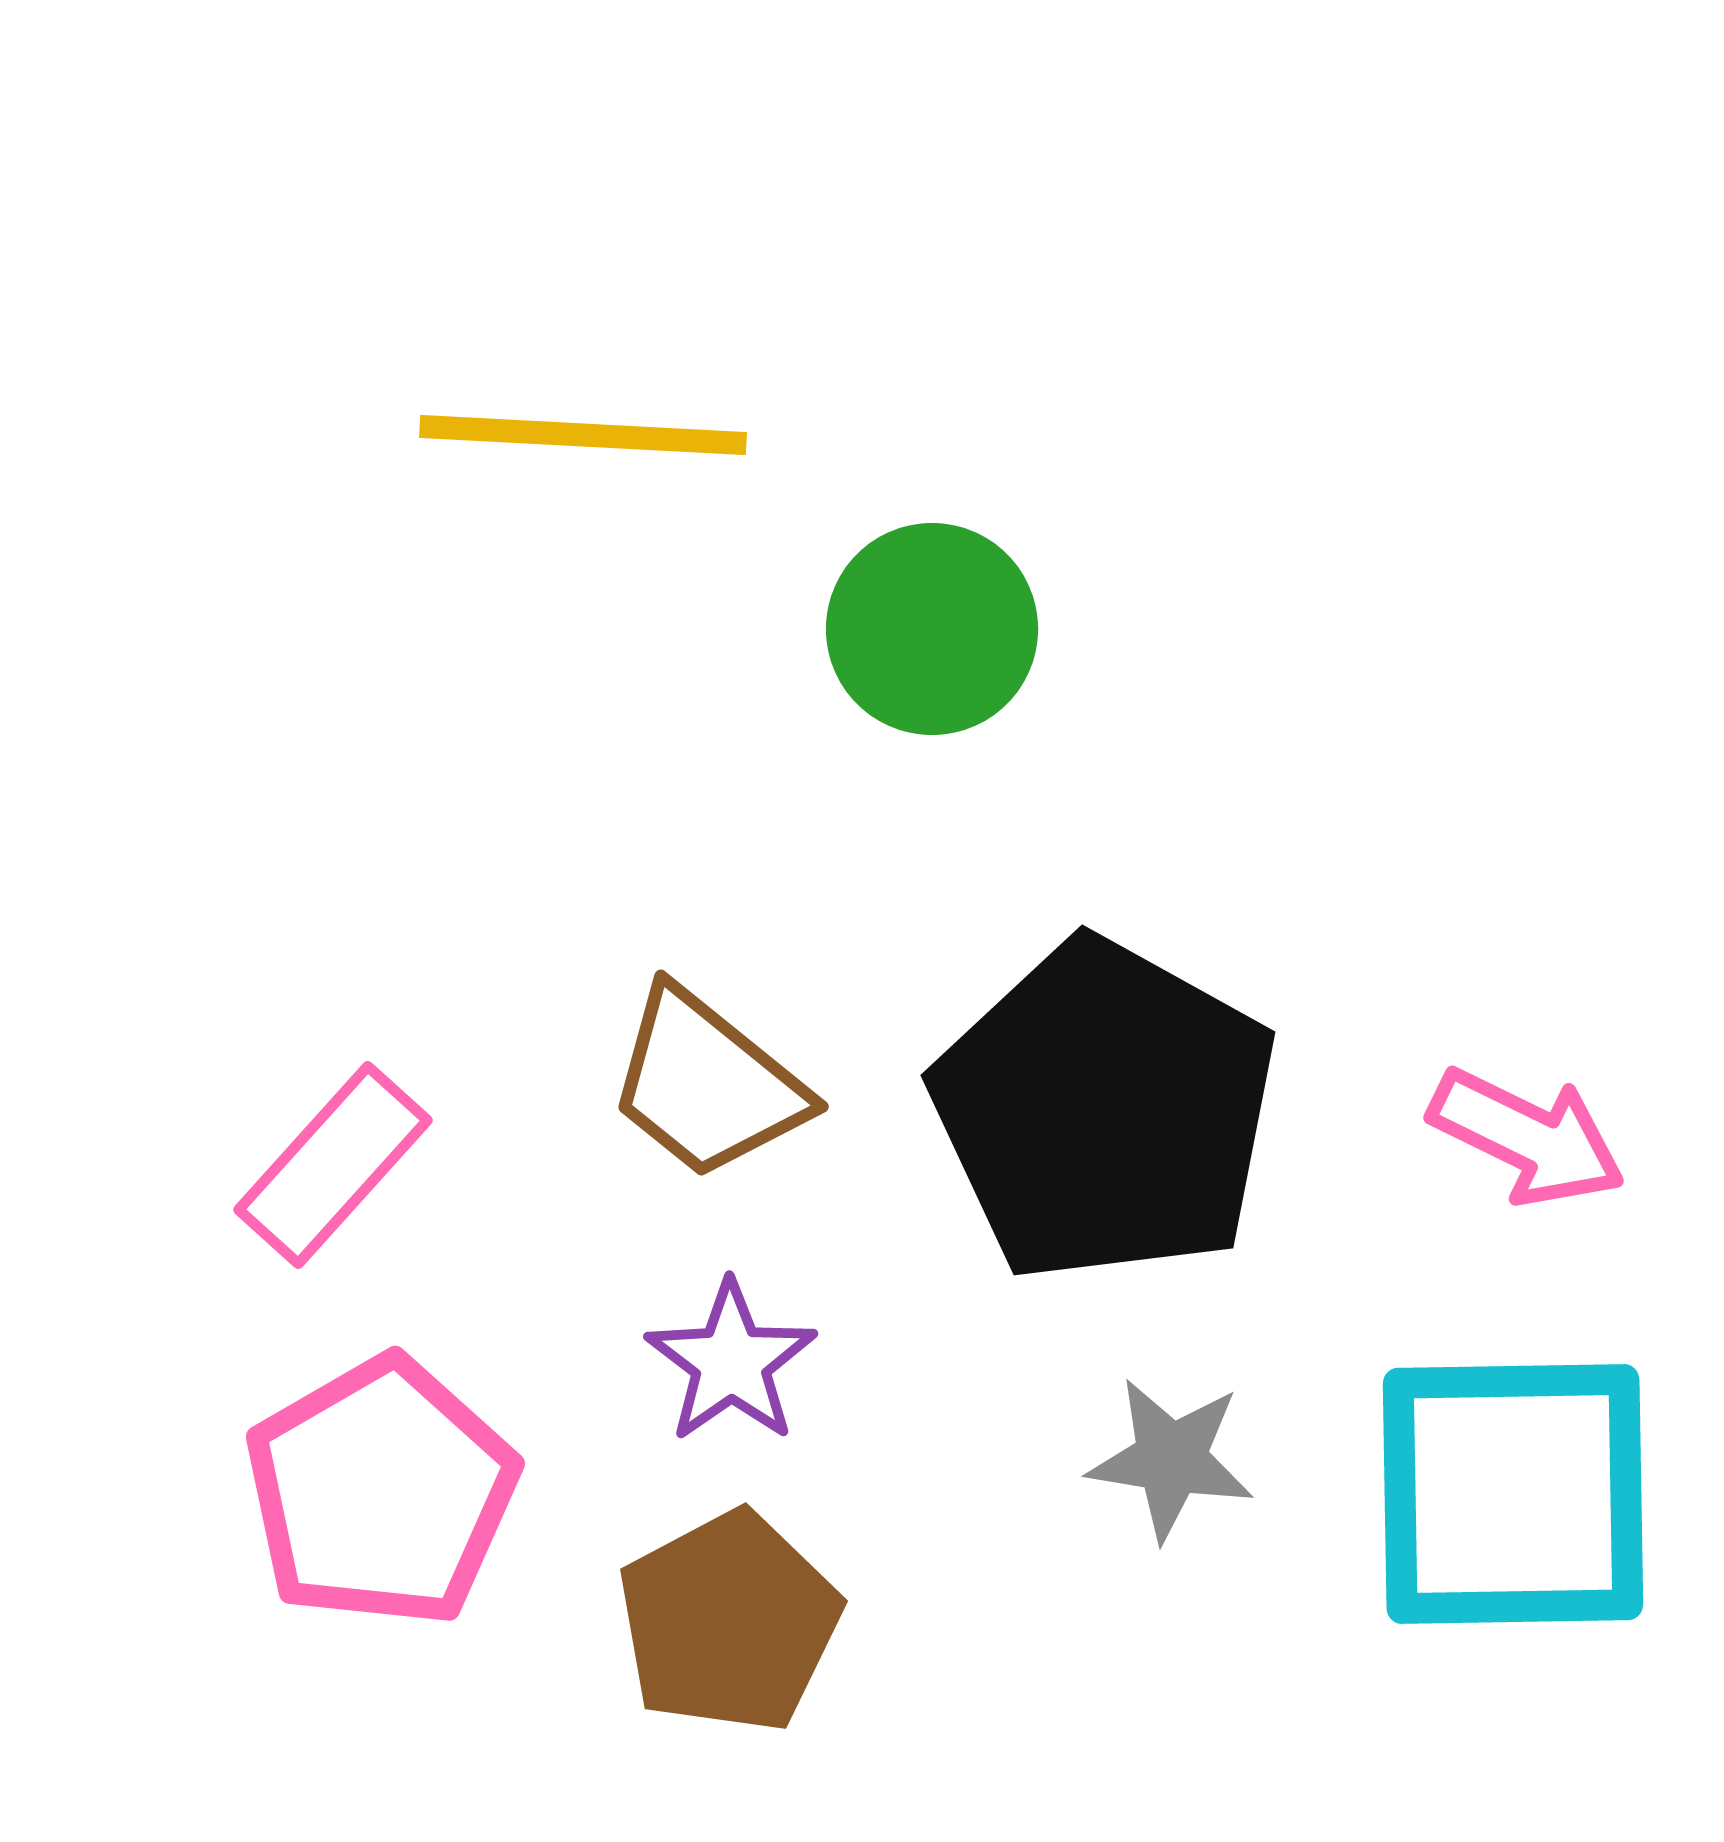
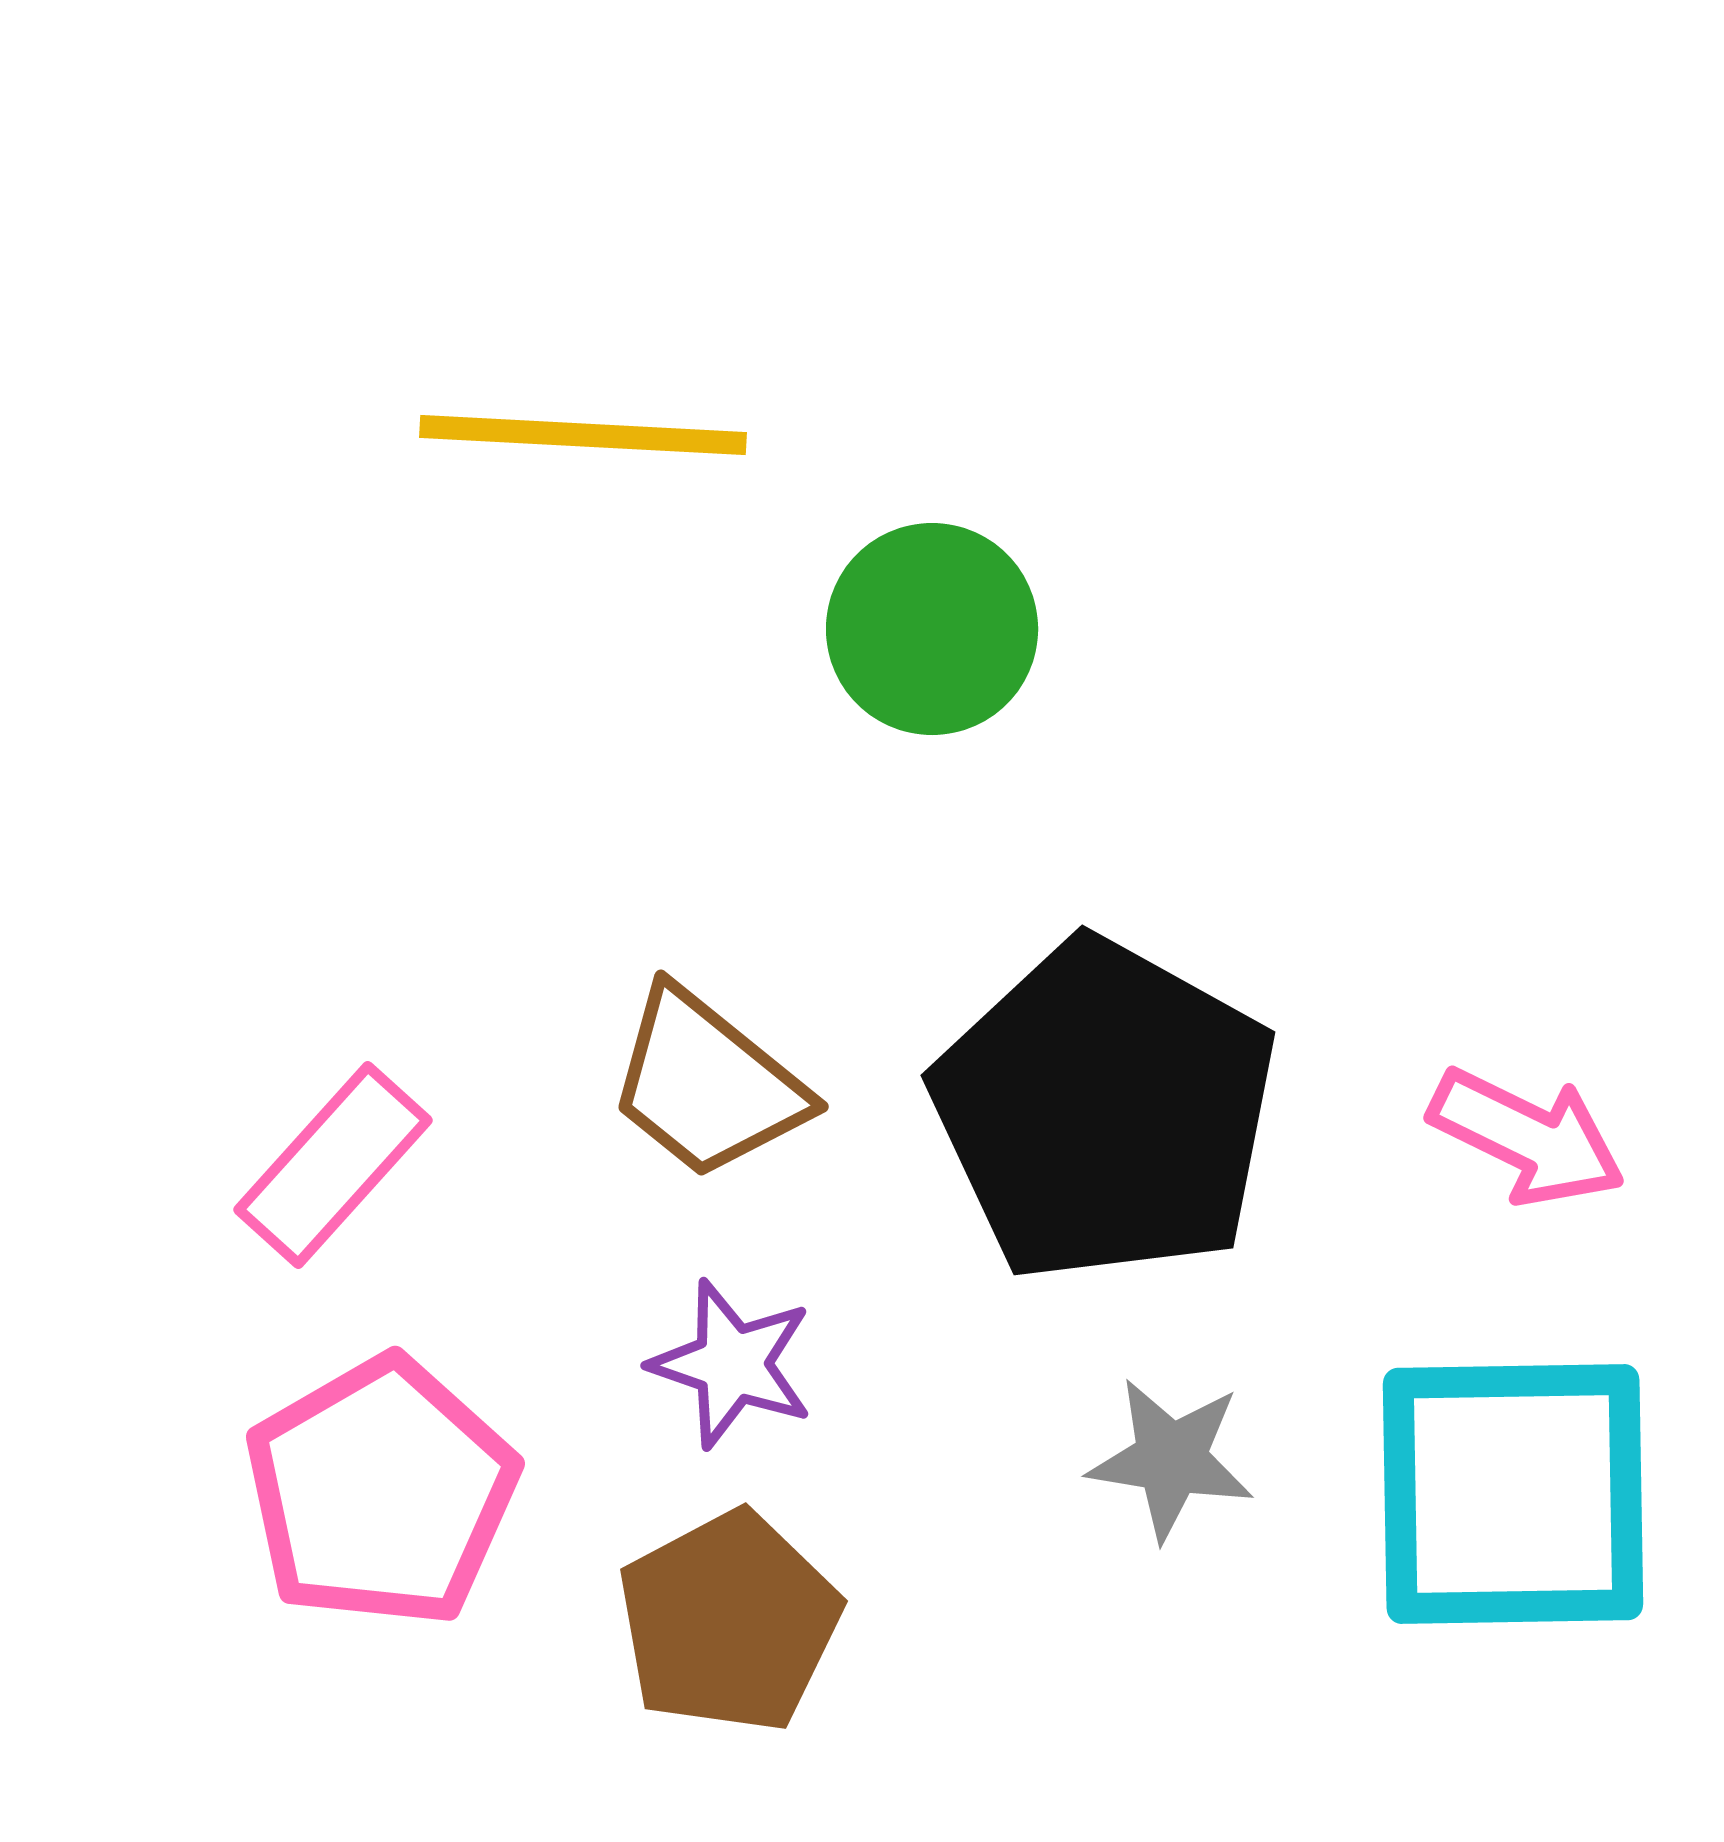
purple star: moved 1 px right, 2 px down; rotated 18 degrees counterclockwise
